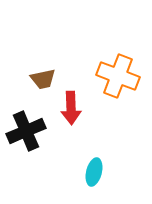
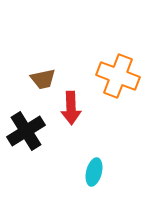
black cross: rotated 9 degrees counterclockwise
